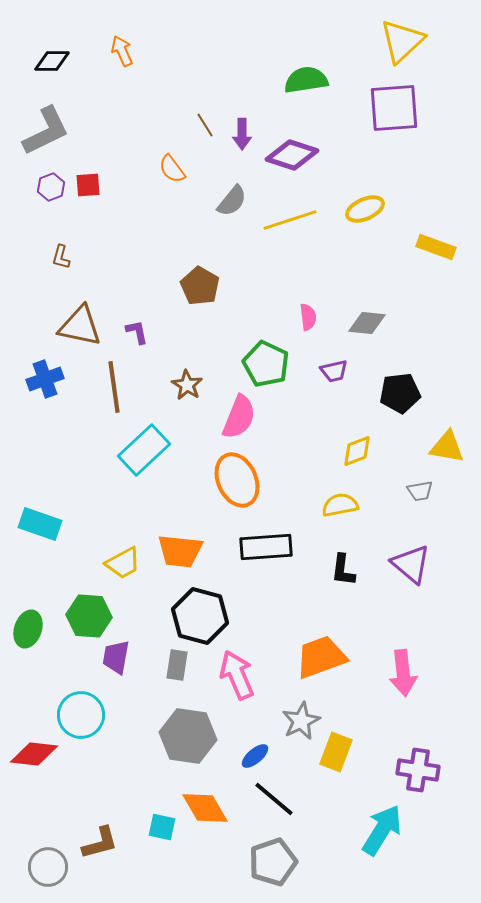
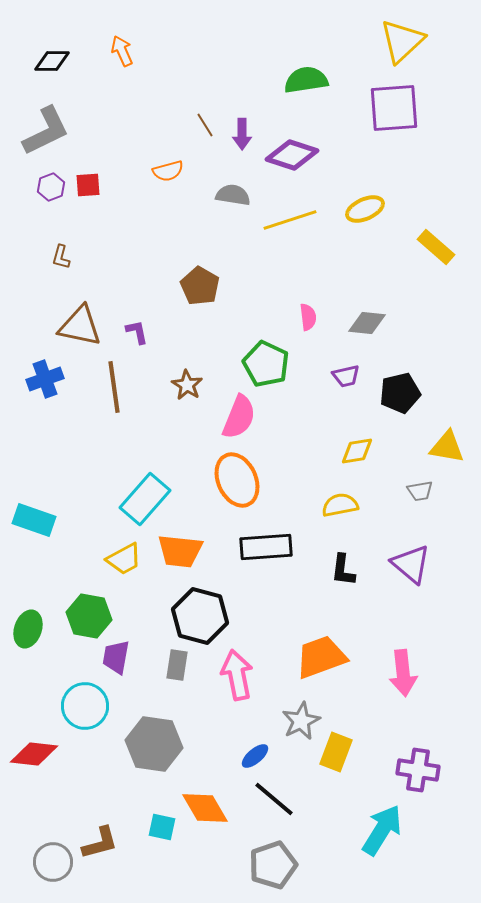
orange semicircle at (172, 169): moved 4 px left, 2 px down; rotated 68 degrees counterclockwise
gray semicircle at (232, 201): moved 1 px right, 6 px up; rotated 120 degrees counterclockwise
yellow rectangle at (436, 247): rotated 21 degrees clockwise
purple trapezoid at (334, 371): moved 12 px right, 5 px down
black pentagon at (400, 393): rotated 6 degrees counterclockwise
cyan rectangle at (144, 450): moved 1 px right, 49 px down; rotated 6 degrees counterclockwise
yellow diamond at (357, 451): rotated 12 degrees clockwise
cyan rectangle at (40, 524): moved 6 px left, 4 px up
yellow trapezoid at (123, 563): moved 1 px right, 4 px up
green hexagon at (89, 616): rotated 6 degrees clockwise
pink arrow at (237, 675): rotated 12 degrees clockwise
cyan circle at (81, 715): moved 4 px right, 9 px up
gray hexagon at (188, 736): moved 34 px left, 8 px down
gray pentagon at (273, 862): moved 3 px down
gray circle at (48, 867): moved 5 px right, 5 px up
